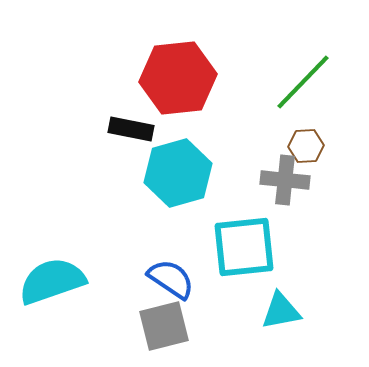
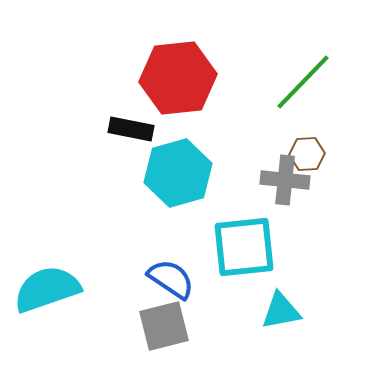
brown hexagon: moved 1 px right, 8 px down
cyan semicircle: moved 5 px left, 8 px down
